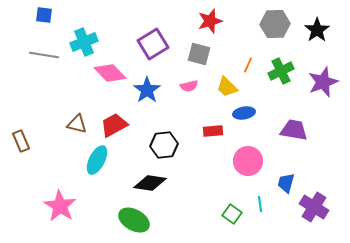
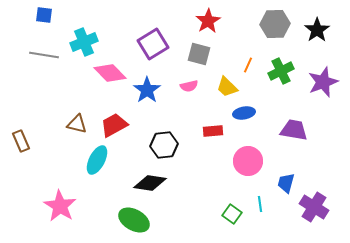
red star: moved 2 px left; rotated 15 degrees counterclockwise
